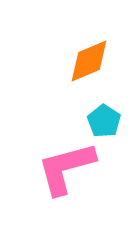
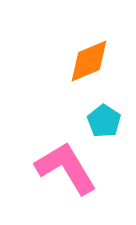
pink L-shape: rotated 74 degrees clockwise
